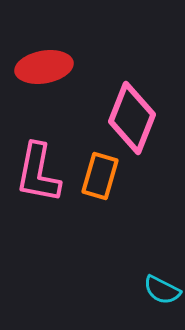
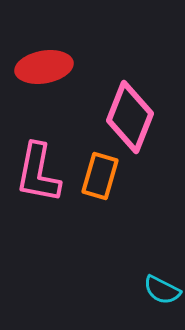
pink diamond: moved 2 px left, 1 px up
